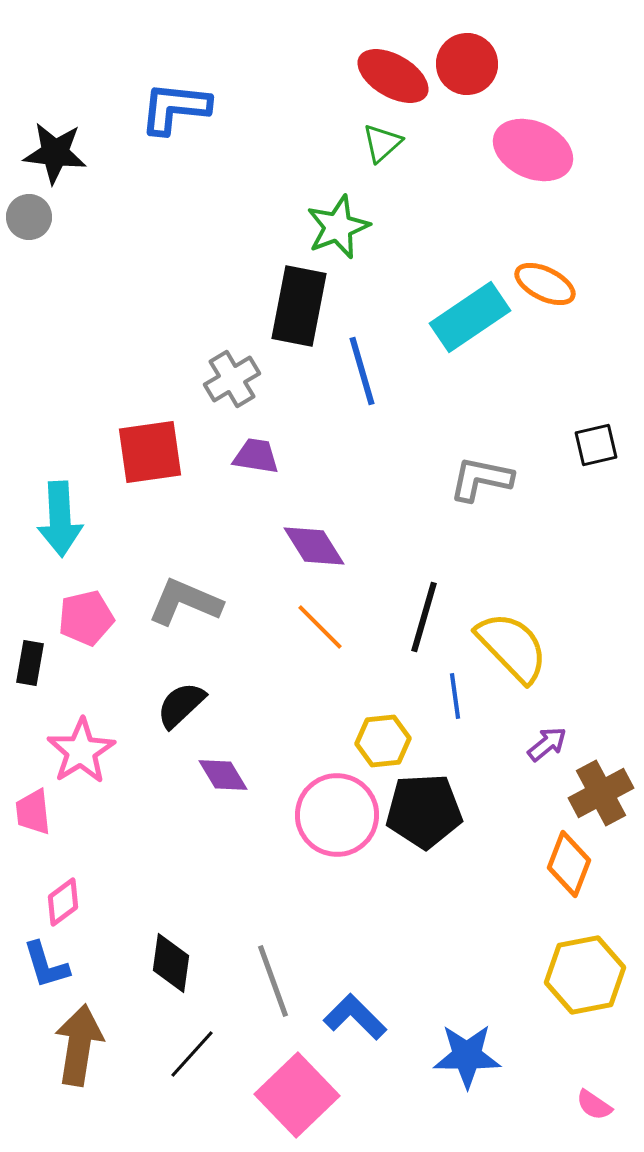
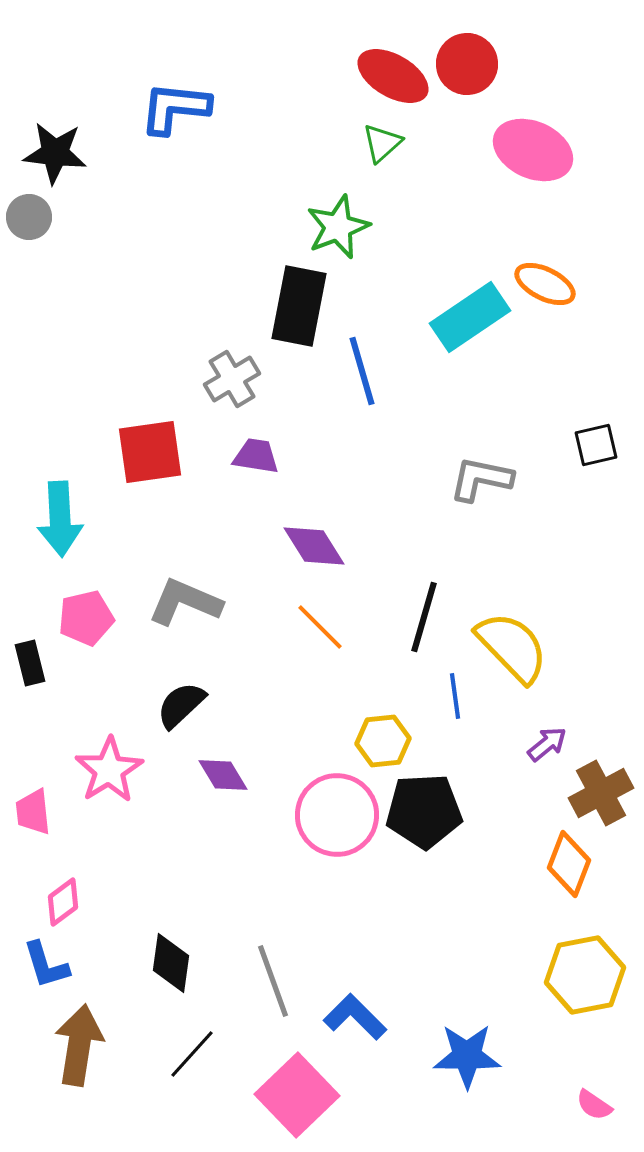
black rectangle at (30, 663): rotated 24 degrees counterclockwise
pink star at (81, 751): moved 28 px right, 19 px down
